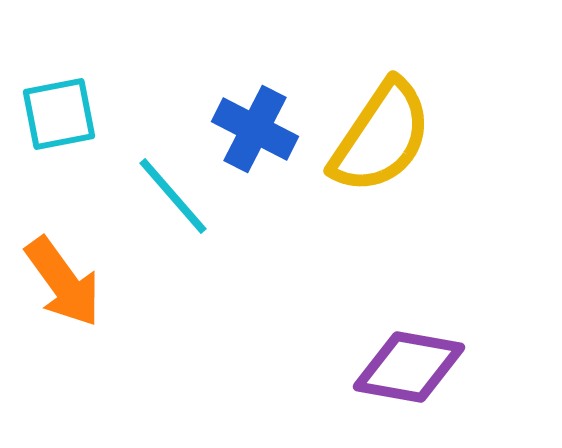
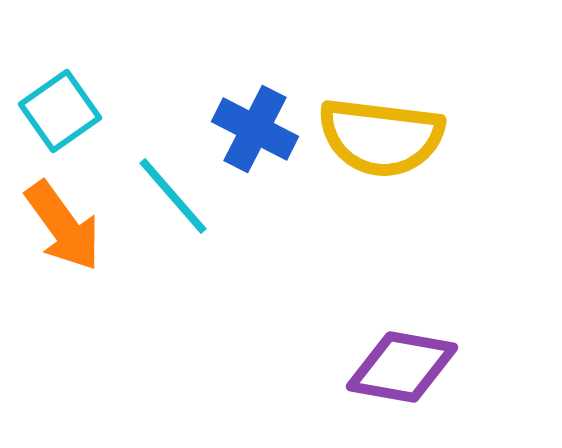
cyan square: moved 1 px right, 3 px up; rotated 24 degrees counterclockwise
yellow semicircle: rotated 63 degrees clockwise
orange arrow: moved 56 px up
purple diamond: moved 7 px left
